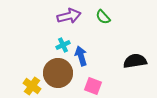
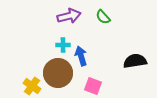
cyan cross: rotated 24 degrees clockwise
